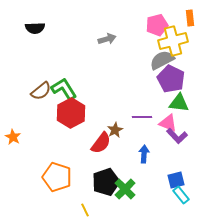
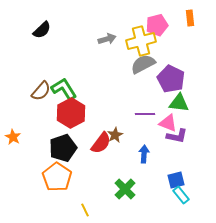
black semicircle: moved 7 px right, 2 px down; rotated 42 degrees counterclockwise
yellow cross: moved 32 px left
gray semicircle: moved 19 px left, 4 px down
brown semicircle: rotated 10 degrees counterclockwise
purple line: moved 3 px right, 3 px up
brown star: moved 5 px down
purple L-shape: rotated 35 degrees counterclockwise
orange pentagon: rotated 16 degrees clockwise
black pentagon: moved 43 px left, 34 px up
